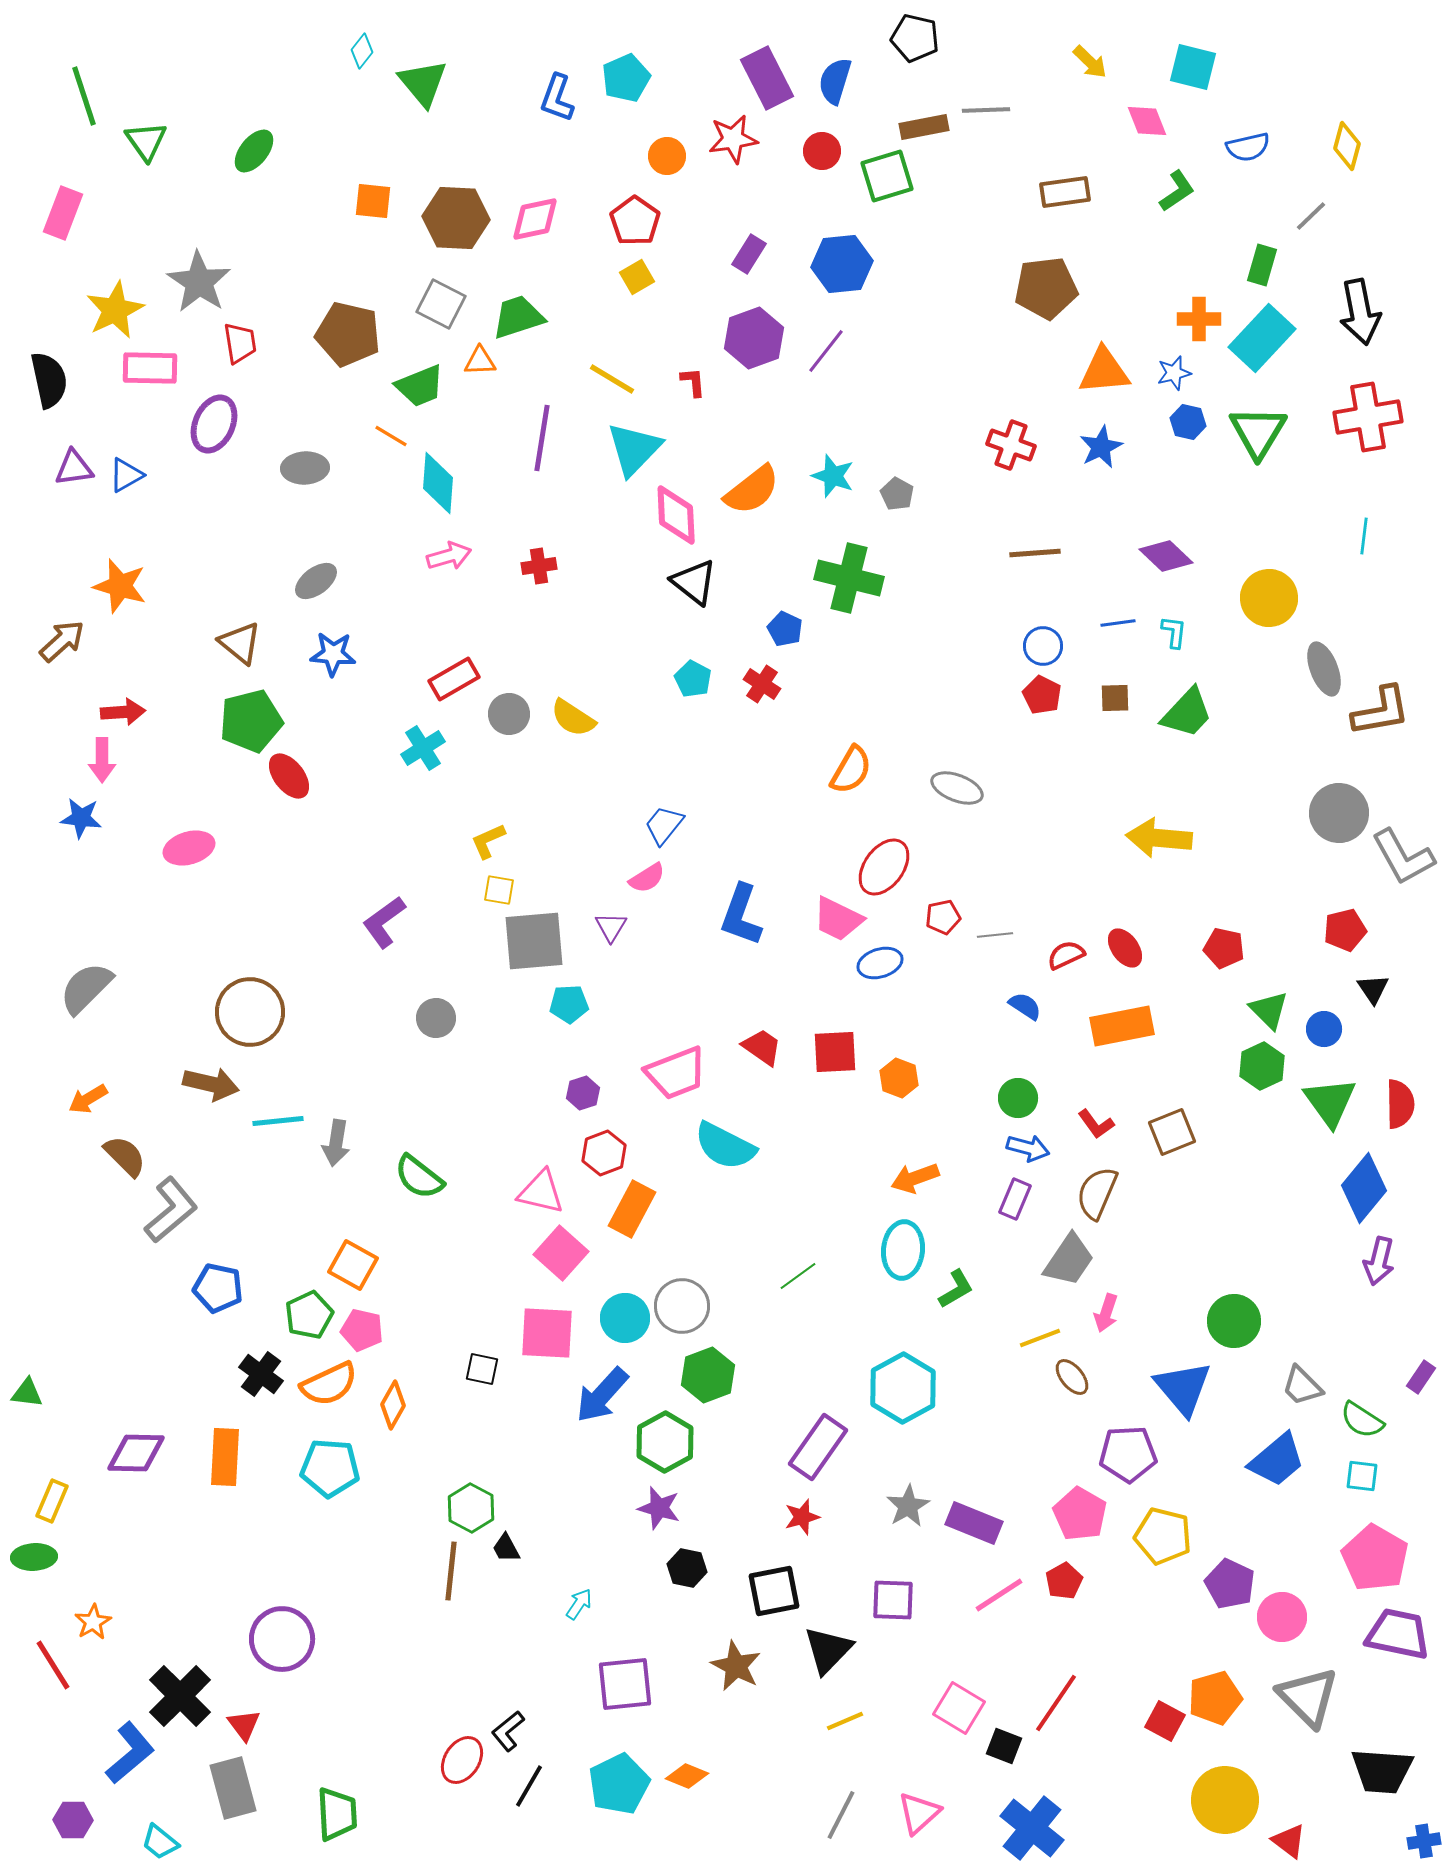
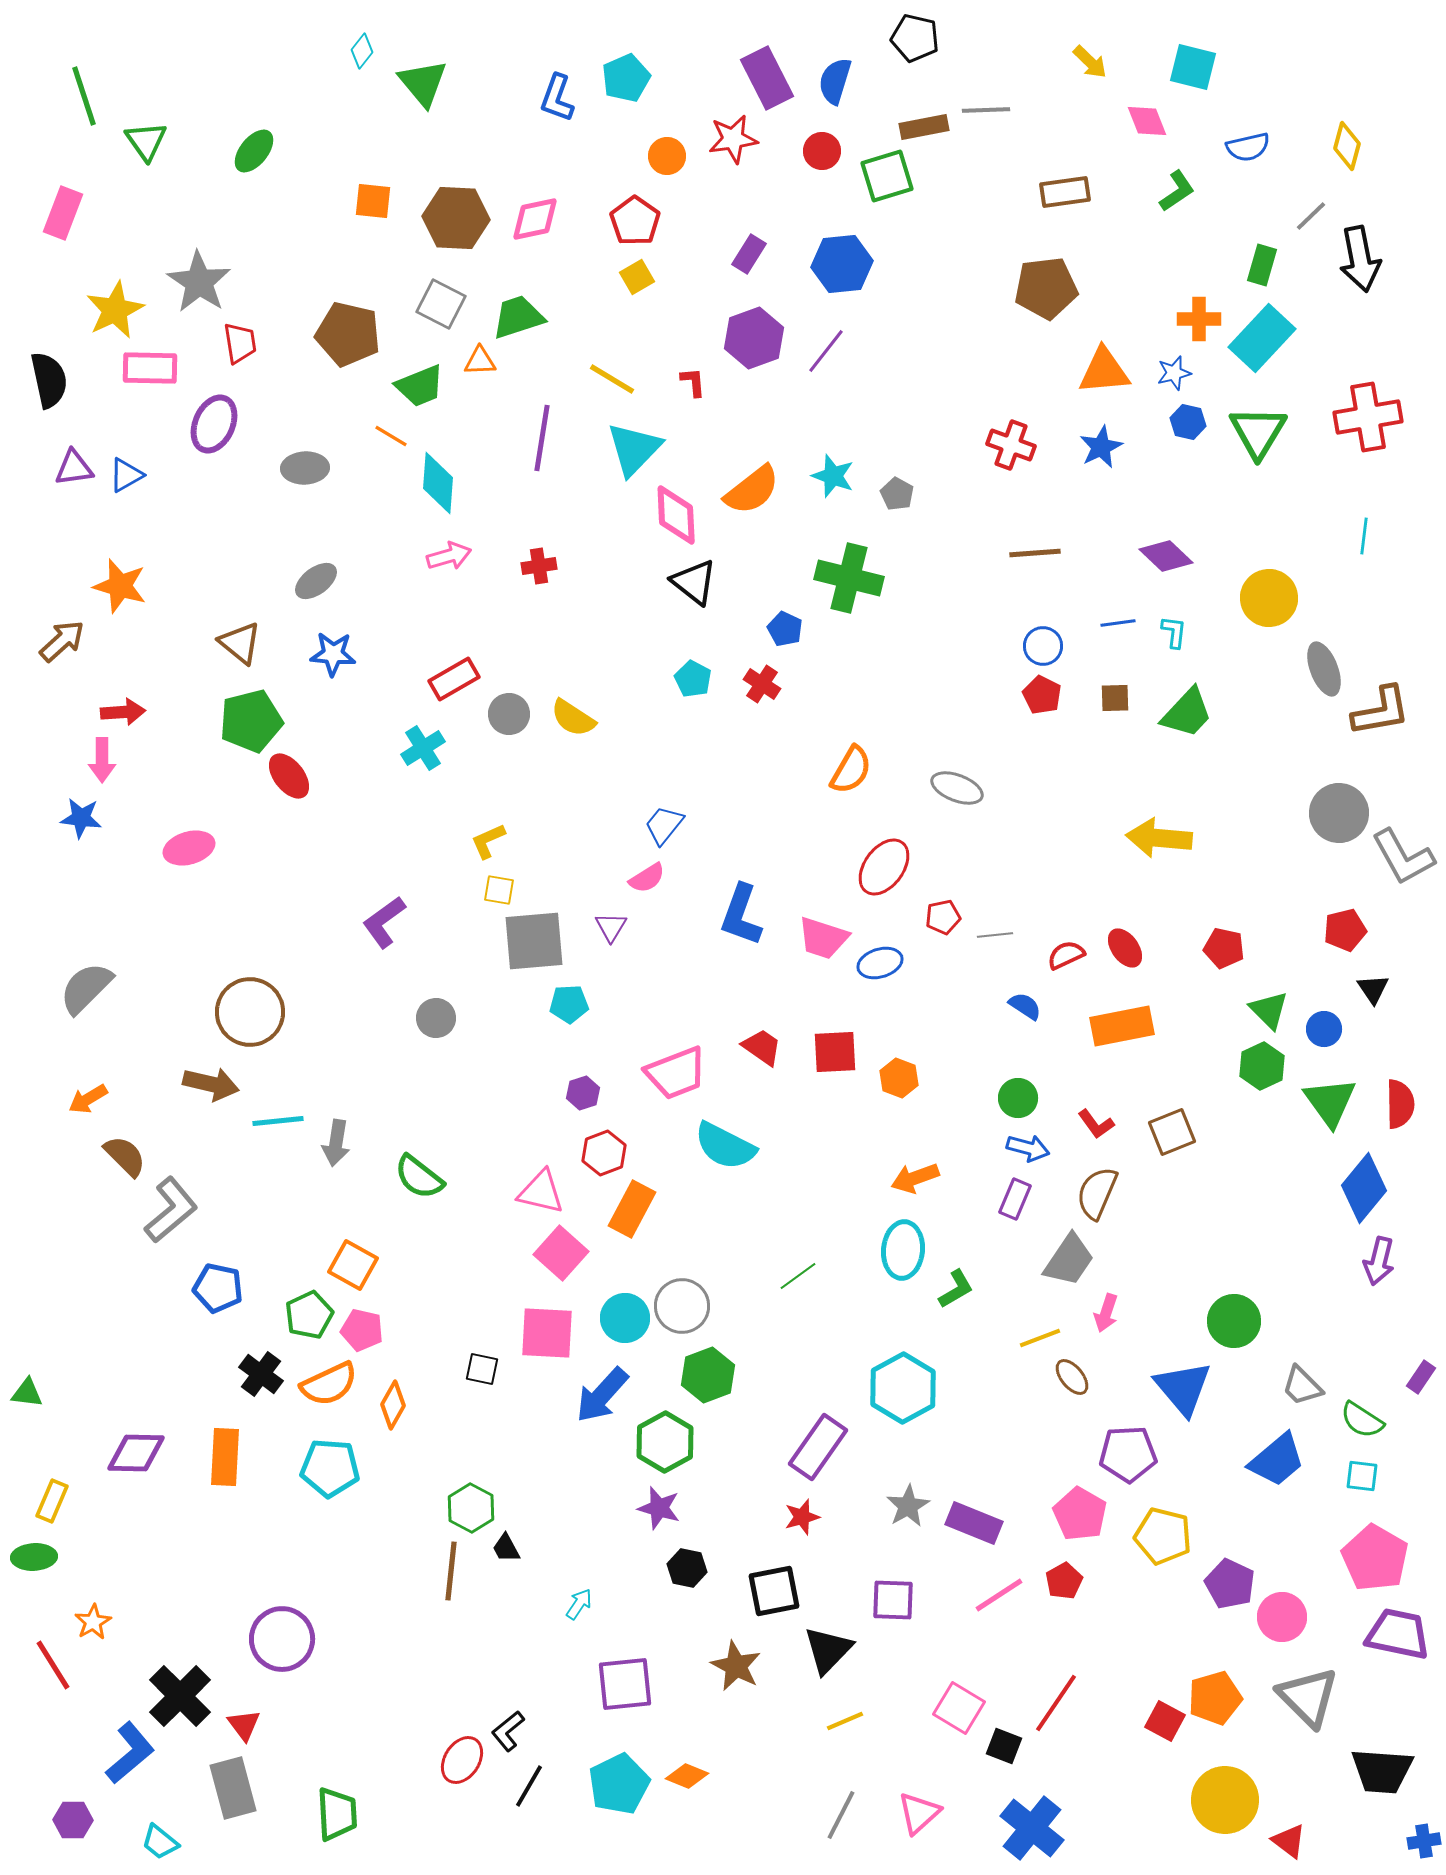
black arrow at (1360, 312): moved 53 px up
pink trapezoid at (838, 919): moved 15 px left, 19 px down; rotated 8 degrees counterclockwise
